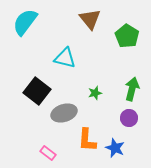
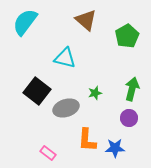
brown triangle: moved 4 px left, 1 px down; rotated 10 degrees counterclockwise
green pentagon: rotated 10 degrees clockwise
gray ellipse: moved 2 px right, 5 px up
blue star: rotated 24 degrees counterclockwise
